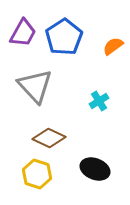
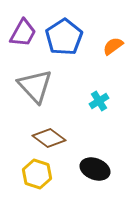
brown diamond: rotated 12 degrees clockwise
